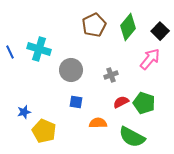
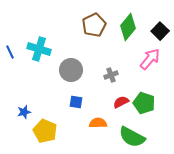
yellow pentagon: moved 1 px right
